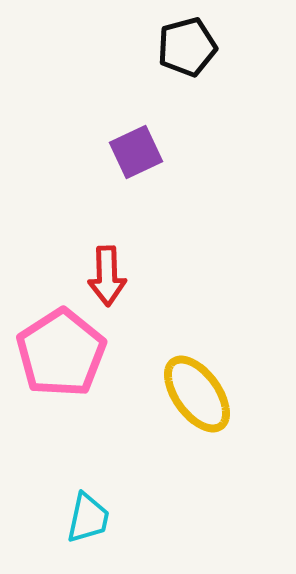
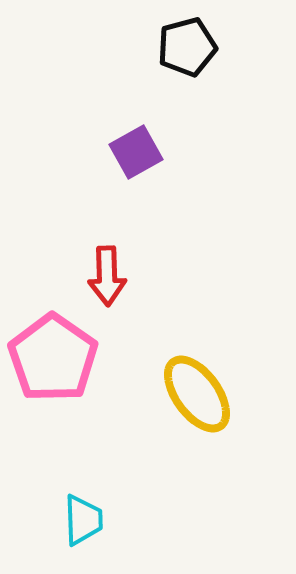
purple square: rotated 4 degrees counterclockwise
pink pentagon: moved 8 px left, 5 px down; rotated 4 degrees counterclockwise
cyan trapezoid: moved 5 px left, 2 px down; rotated 14 degrees counterclockwise
